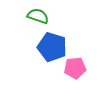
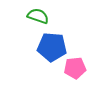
blue pentagon: rotated 12 degrees counterclockwise
